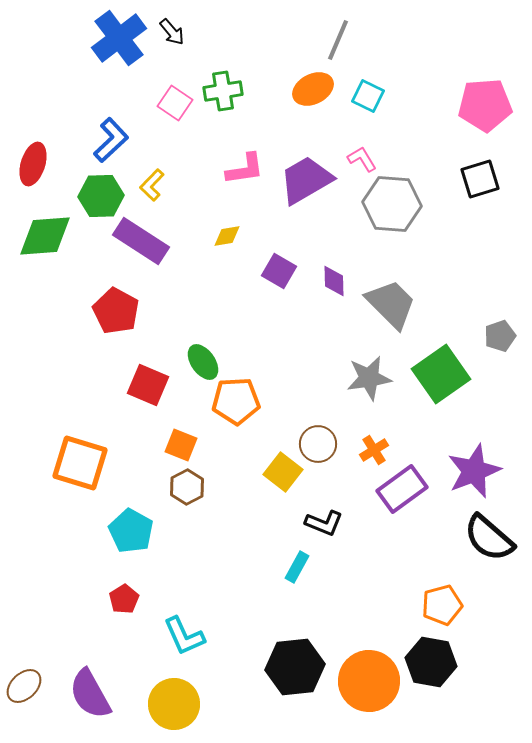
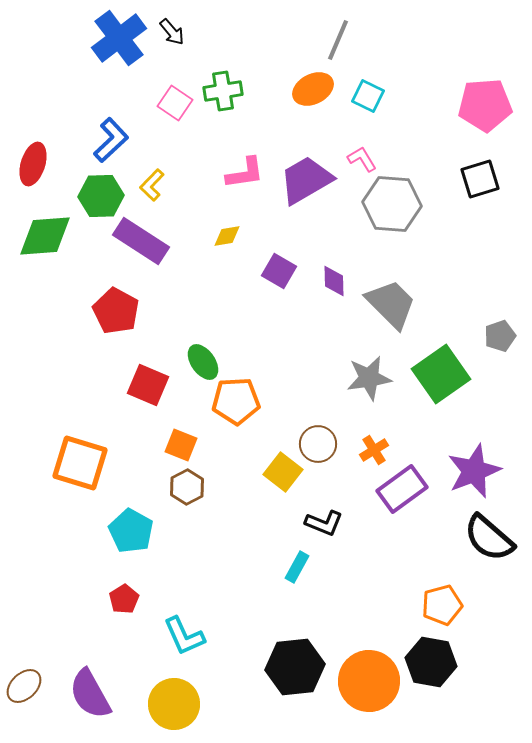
pink L-shape at (245, 169): moved 4 px down
